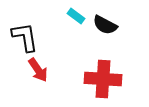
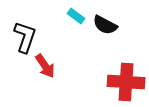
black L-shape: rotated 28 degrees clockwise
red arrow: moved 7 px right, 4 px up
red cross: moved 23 px right, 3 px down
